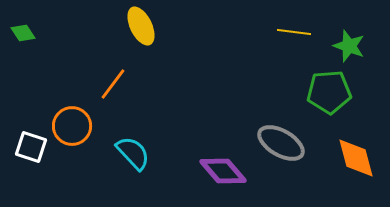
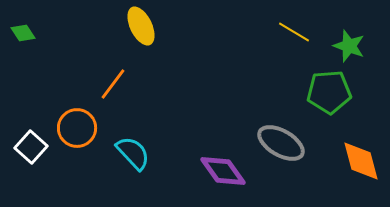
yellow line: rotated 24 degrees clockwise
orange circle: moved 5 px right, 2 px down
white square: rotated 24 degrees clockwise
orange diamond: moved 5 px right, 3 px down
purple diamond: rotated 6 degrees clockwise
